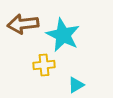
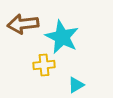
cyan star: moved 1 px left, 2 px down
